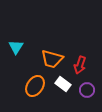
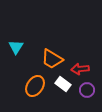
orange trapezoid: rotated 15 degrees clockwise
red arrow: moved 4 px down; rotated 66 degrees clockwise
